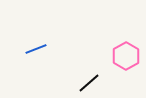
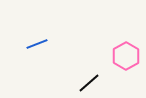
blue line: moved 1 px right, 5 px up
